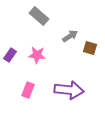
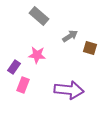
purple rectangle: moved 4 px right, 12 px down
pink rectangle: moved 5 px left, 5 px up
